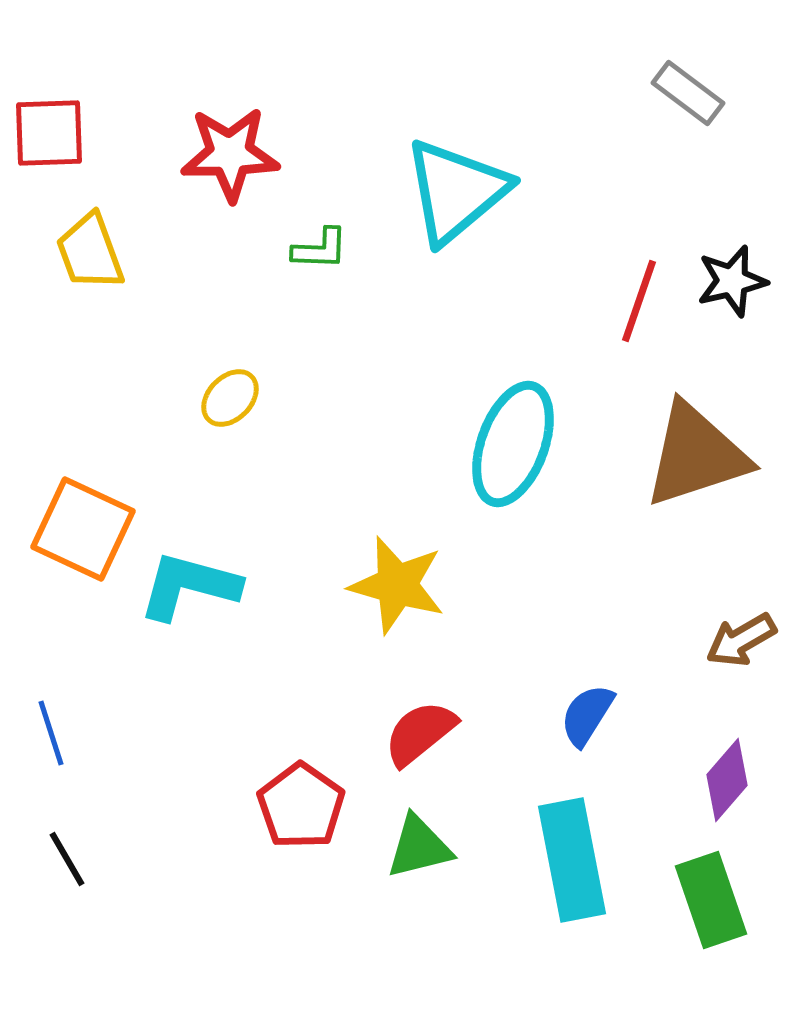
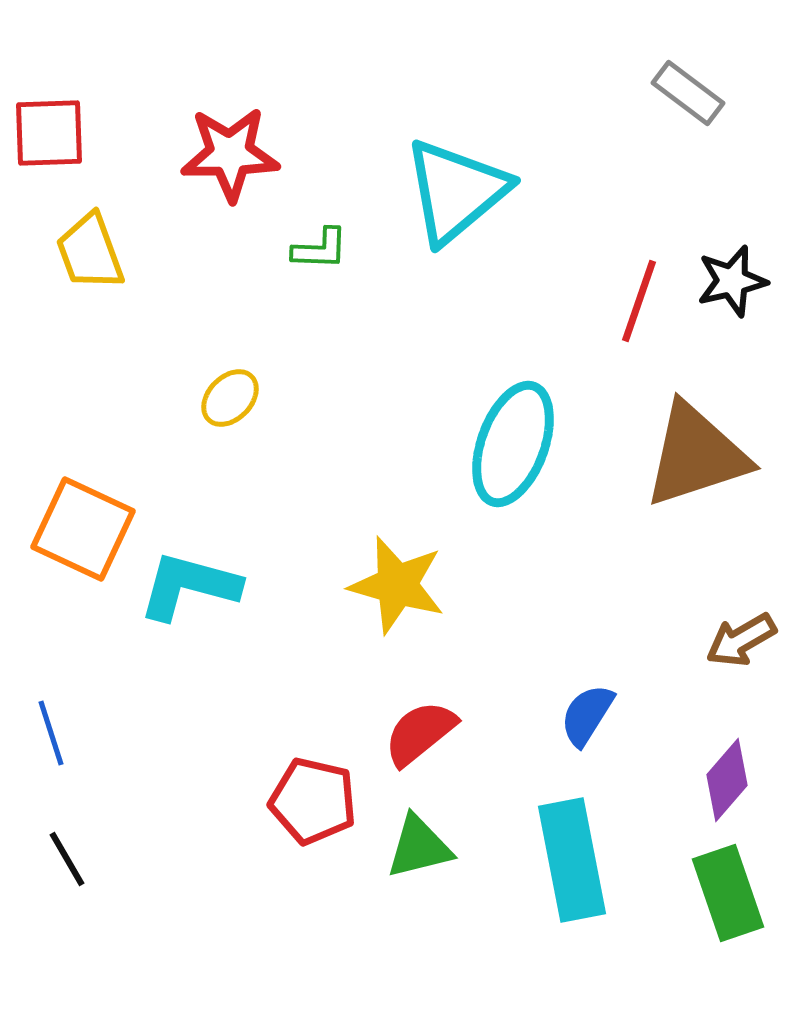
red pentagon: moved 12 px right, 5 px up; rotated 22 degrees counterclockwise
green rectangle: moved 17 px right, 7 px up
